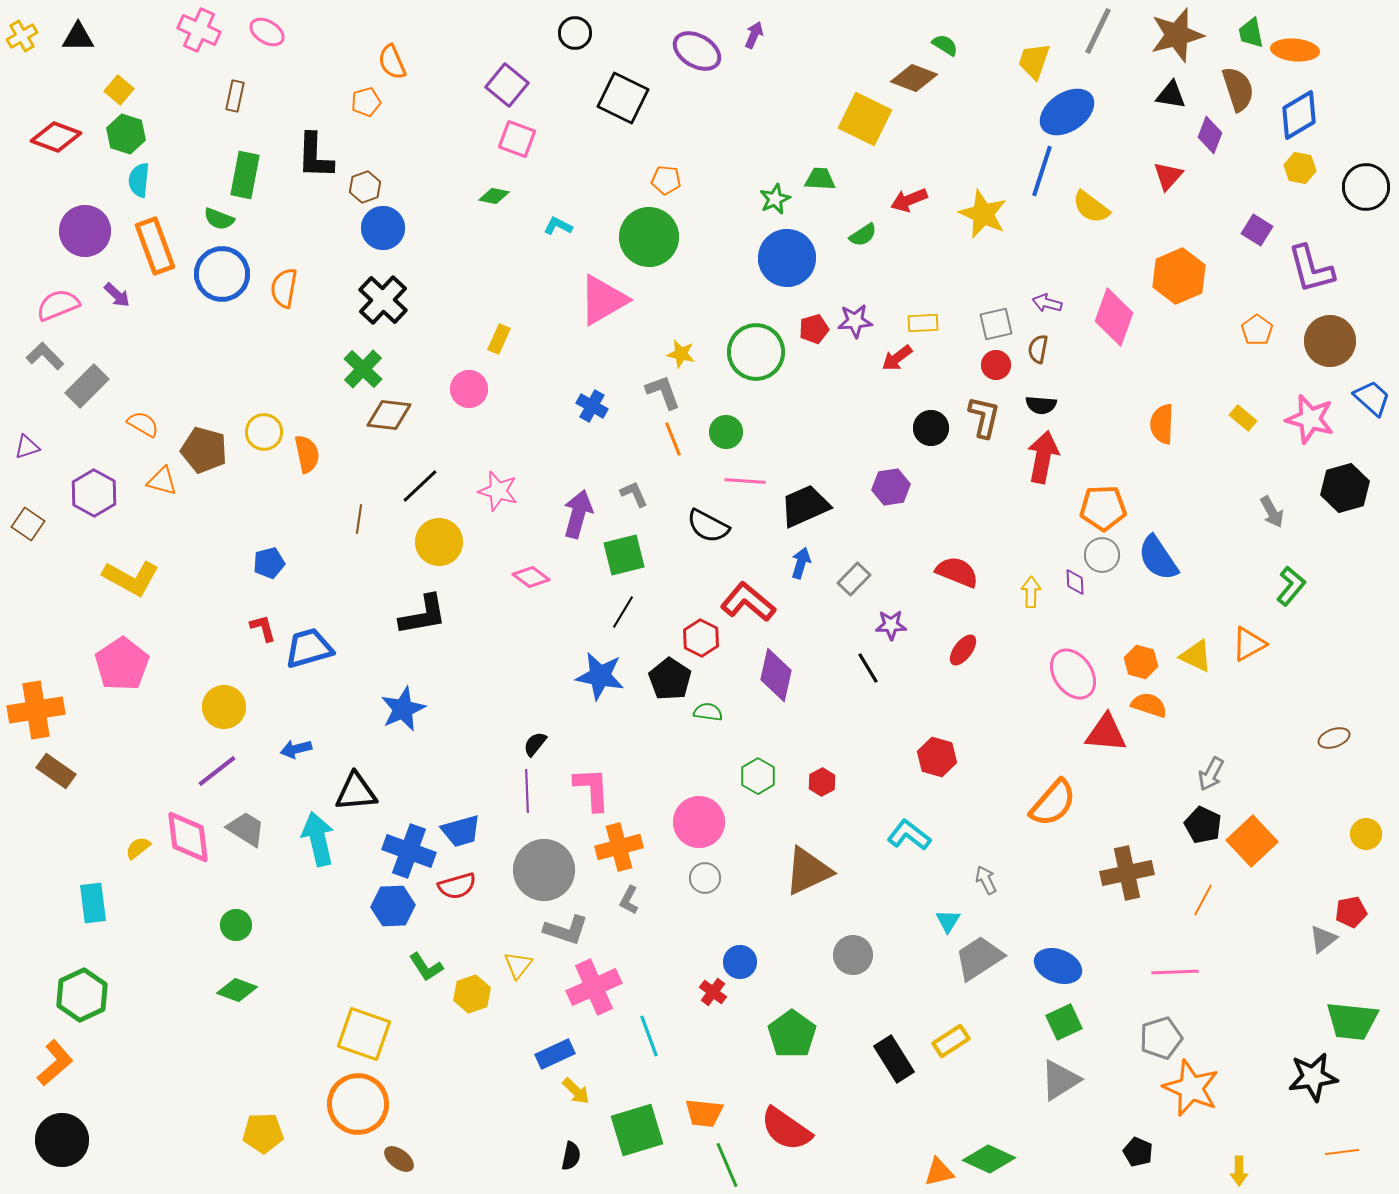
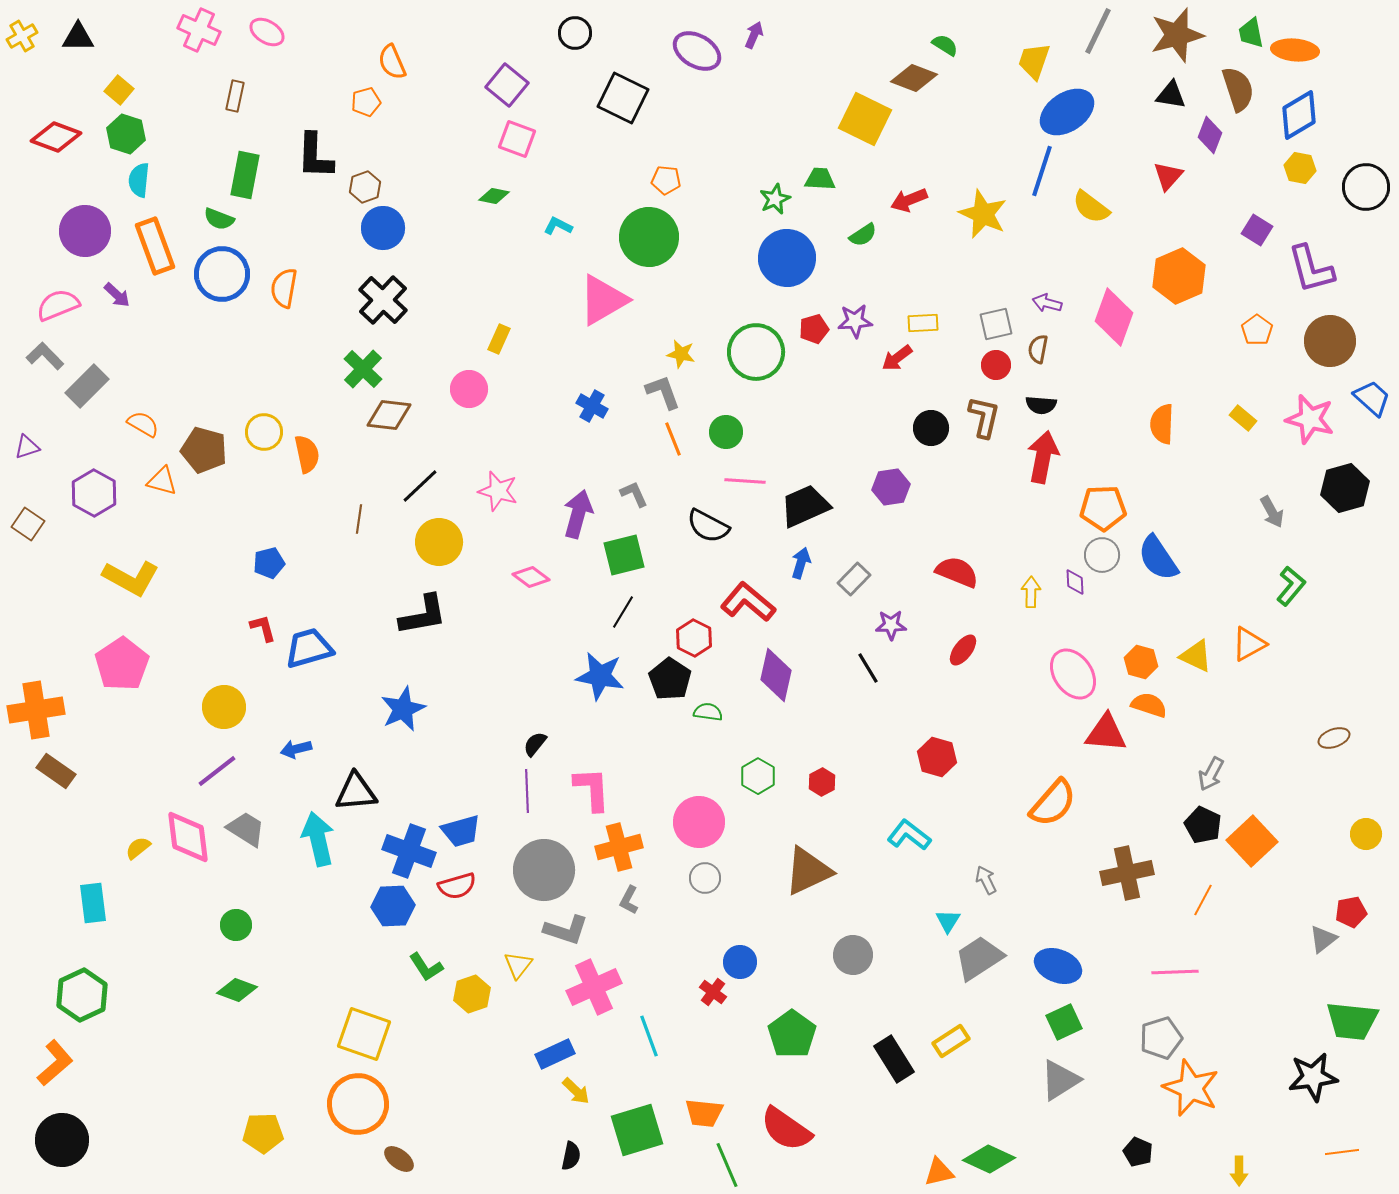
red hexagon at (701, 638): moved 7 px left
